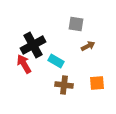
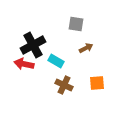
brown arrow: moved 2 px left, 2 px down
red arrow: rotated 48 degrees counterclockwise
brown cross: rotated 18 degrees clockwise
